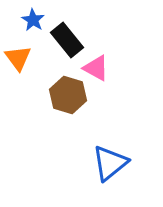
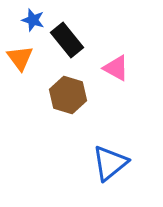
blue star: rotated 15 degrees counterclockwise
orange triangle: moved 2 px right
pink triangle: moved 20 px right
